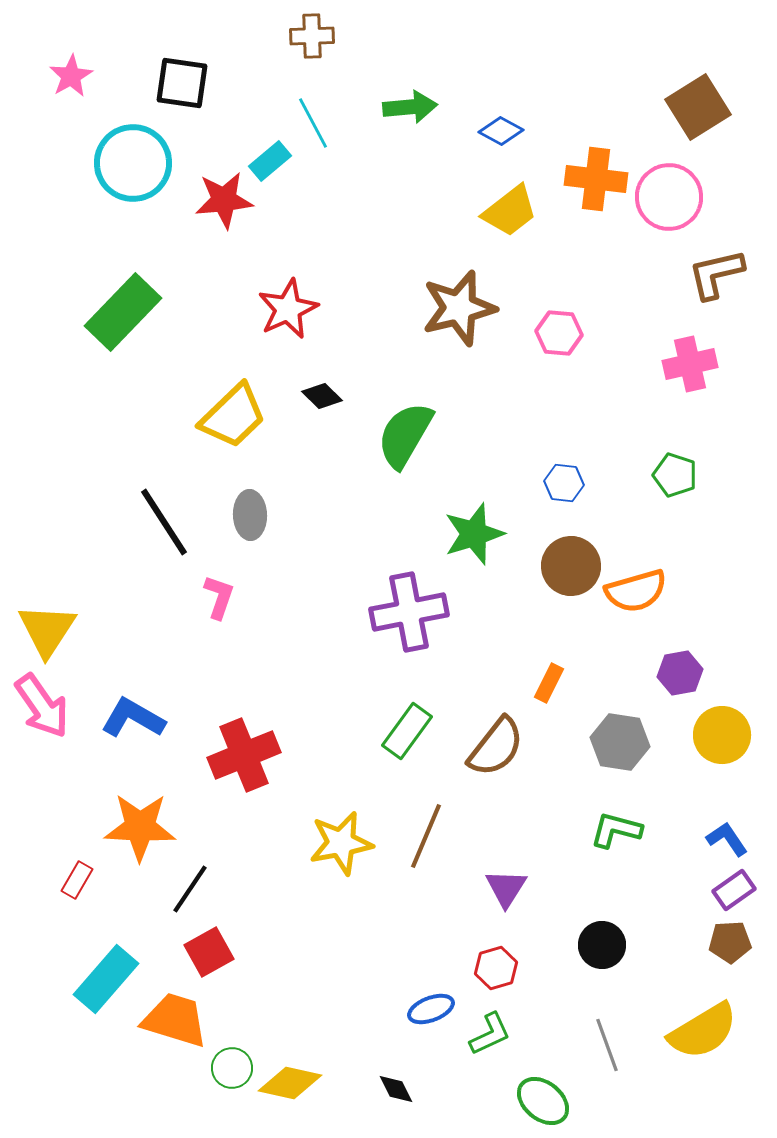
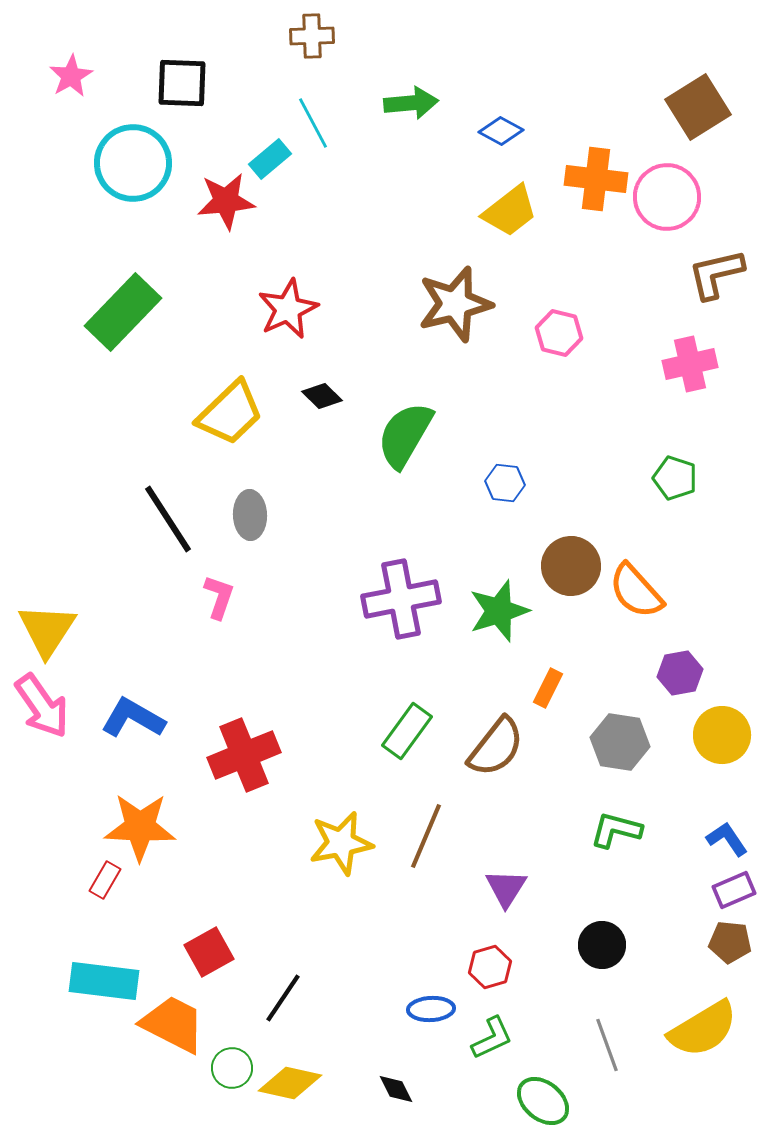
black square at (182, 83): rotated 6 degrees counterclockwise
green arrow at (410, 107): moved 1 px right, 4 px up
cyan rectangle at (270, 161): moved 2 px up
pink circle at (669, 197): moved 2 px left
red star at (224, 200): moved 2 px right, 1 px down
brown star at (459, 308): moved 4 px left, 4 px up
pink hexagon at (559, 333): rotated 9 degrees clockwise
yellow trapezoid at (233, 416): moved 3 px left, 3 px up
green pentagon at (675, 475): moved 3 px down
blue hexagon at (564, 483): moved 59 px left
black line at (164, 522): moved 4 px right, 3 px up
green star at (474, 534): moved 25 px right, 77 px down
orange semicircle at (636, 591): rotated 64 degrees clockwise
purple cross at (409, 612): moved 8 px left, 13 px up
orange rectangle at (549, 683): moved 1 px left, 5 px down
red rectangle at (77, 880): moved 28 px right
black line at (190, 889): moved 93 px right, 109 px down
purple rectangle at (734, 890): rotated 12 degrees clockwise
brown pentagon at (730, 942): rotated 9 degrees clockwise
red hexagon at (496, 968): moved 6 px left, 1 px up
cyan rectangle at (106, 979): moved 2 px left, 2 px down; rotated 56 degrees clockwise
blue ellipse at (431, 1009): rotated 18 degrees clockwise
orange trapezoid at (175, 1020): moved 2 px left, 4 px down; rotated 10 degrees clockwise
yellow semicircle at (703, 1031): moved 2 px up
green L-shape at (490, 1034): moved 2 px right, 4 px down
